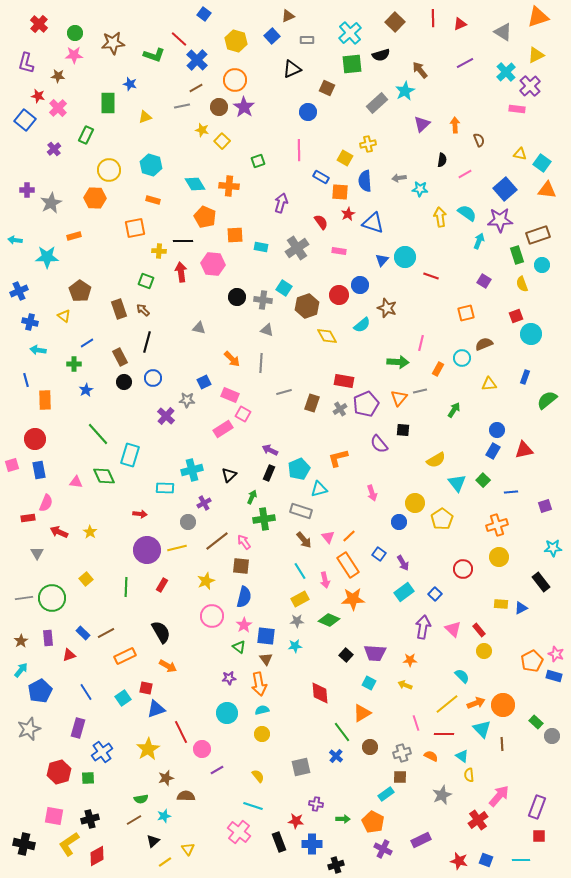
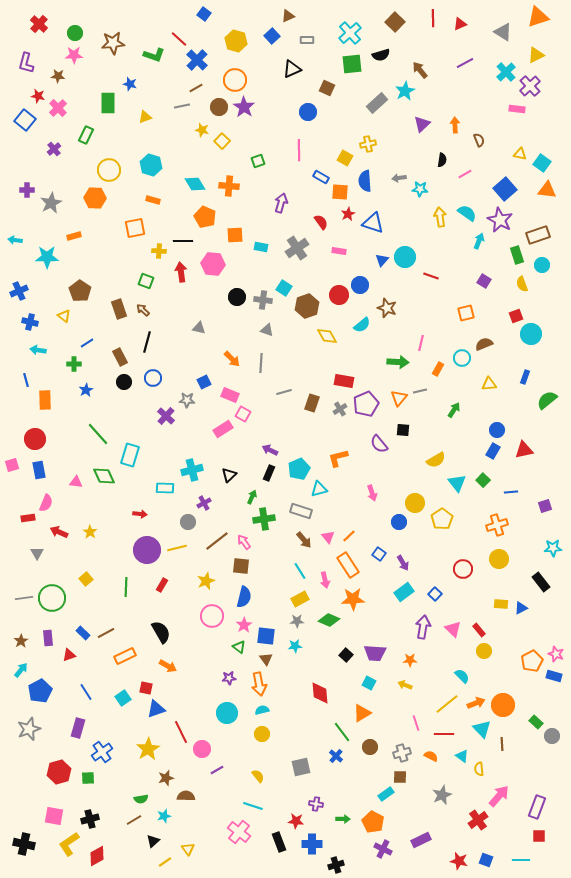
purple star at (500, 220): rotated 30 degrees clockwise
yellow circle at (499, 557): moved 2 px down
yellow semicircle at (469, 775): moved 10 px right, 6 px up
